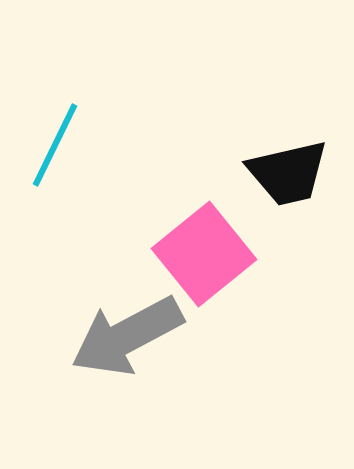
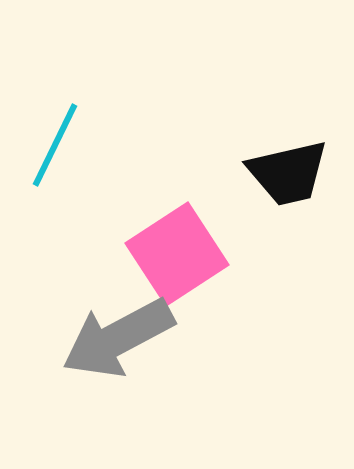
pink square: moved 27 px left; rotated 6 degrees clockwise
gray arrow: moved 9 px left, 2 px down
